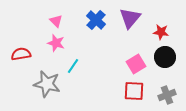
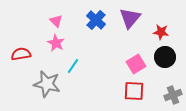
pink star: rotated 12 degrees clockwise
gray cross: moved 6 px right
